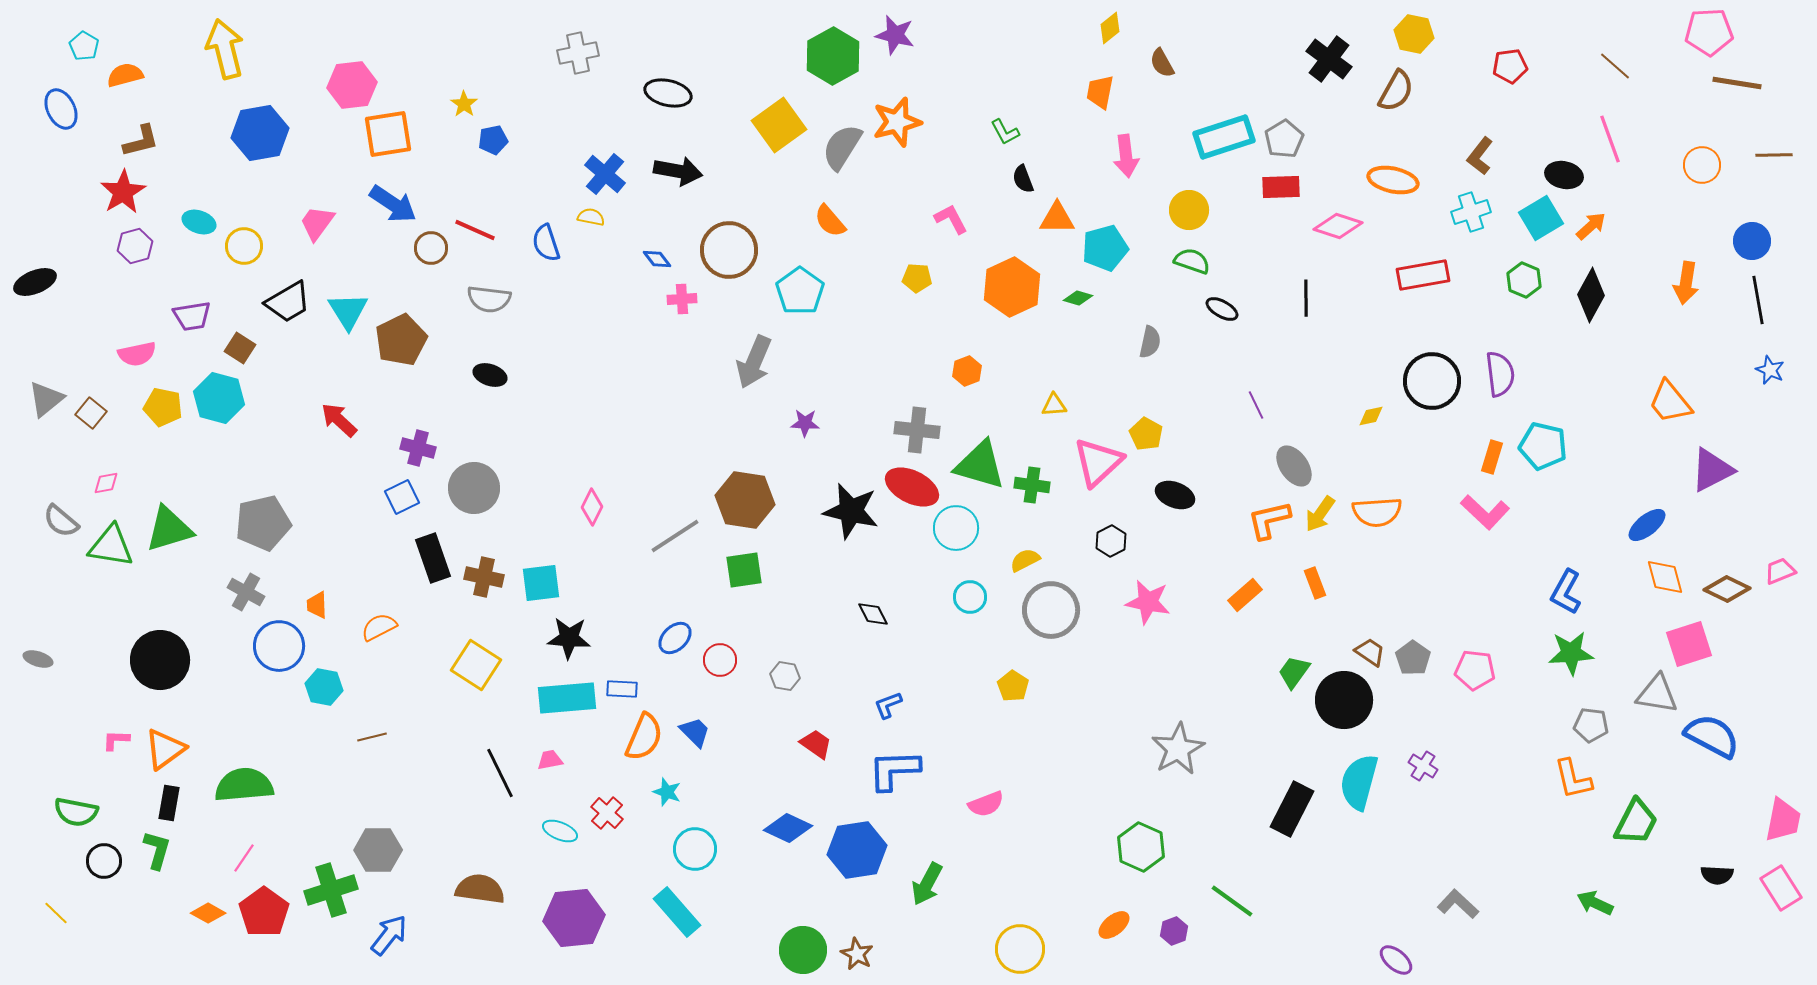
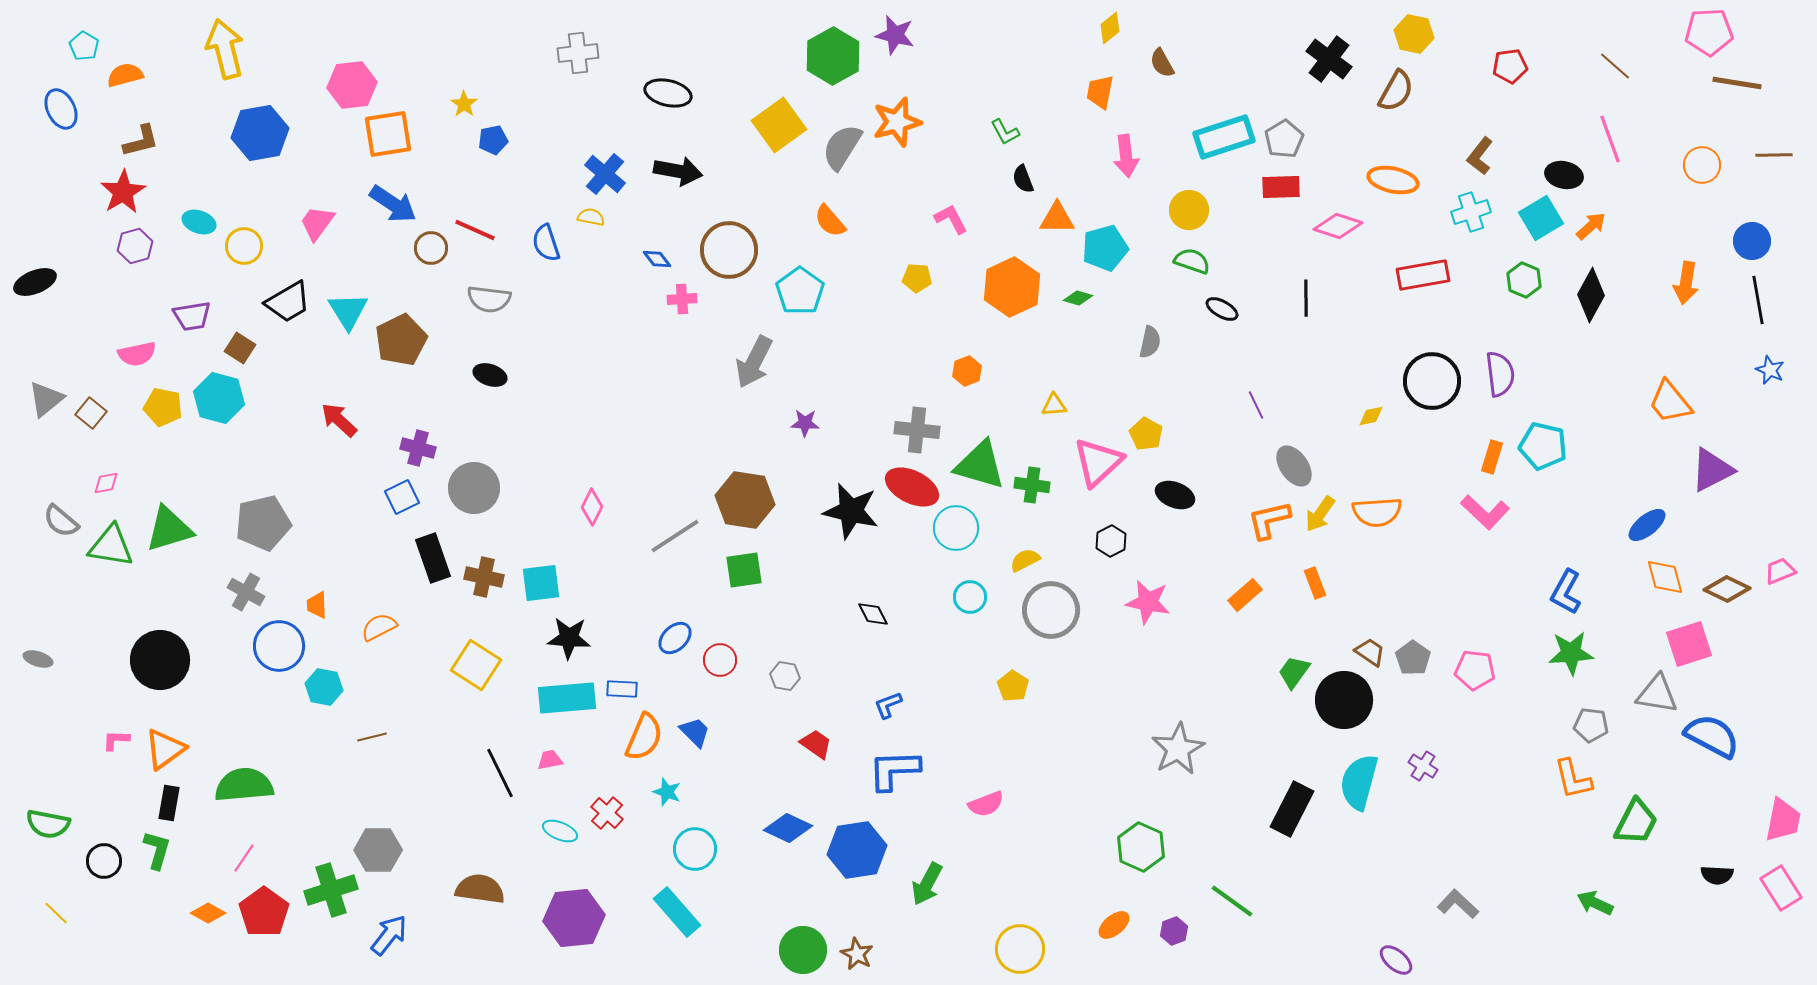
gray cross at (578, 53): rotated 6 degrees clockwise
gray arrow at (754, 362): rotated 4 degrees clockwise
green semicircle at (76, 812): moved 28 px left, 12 px down
